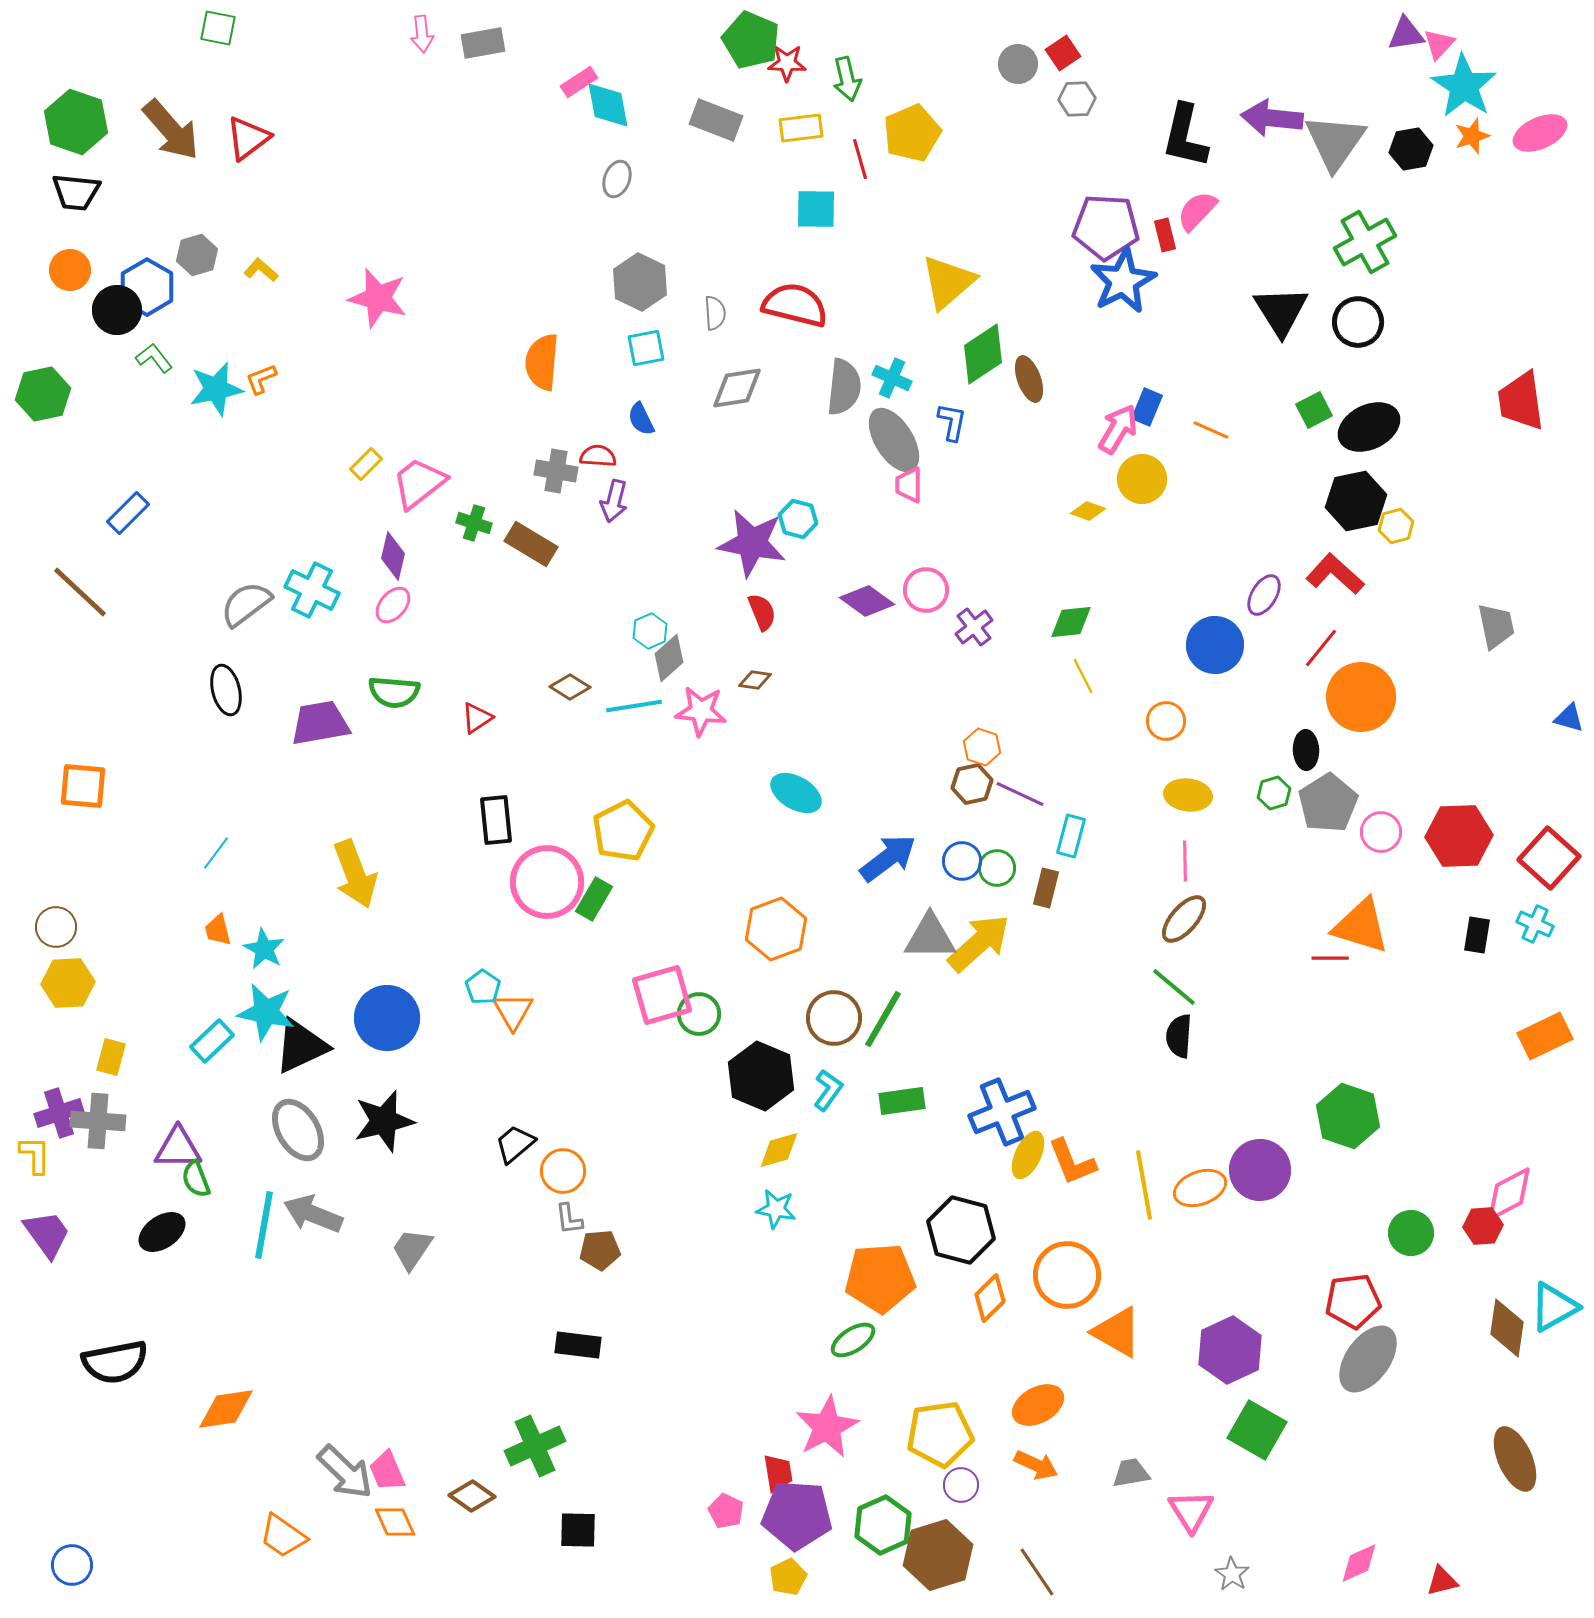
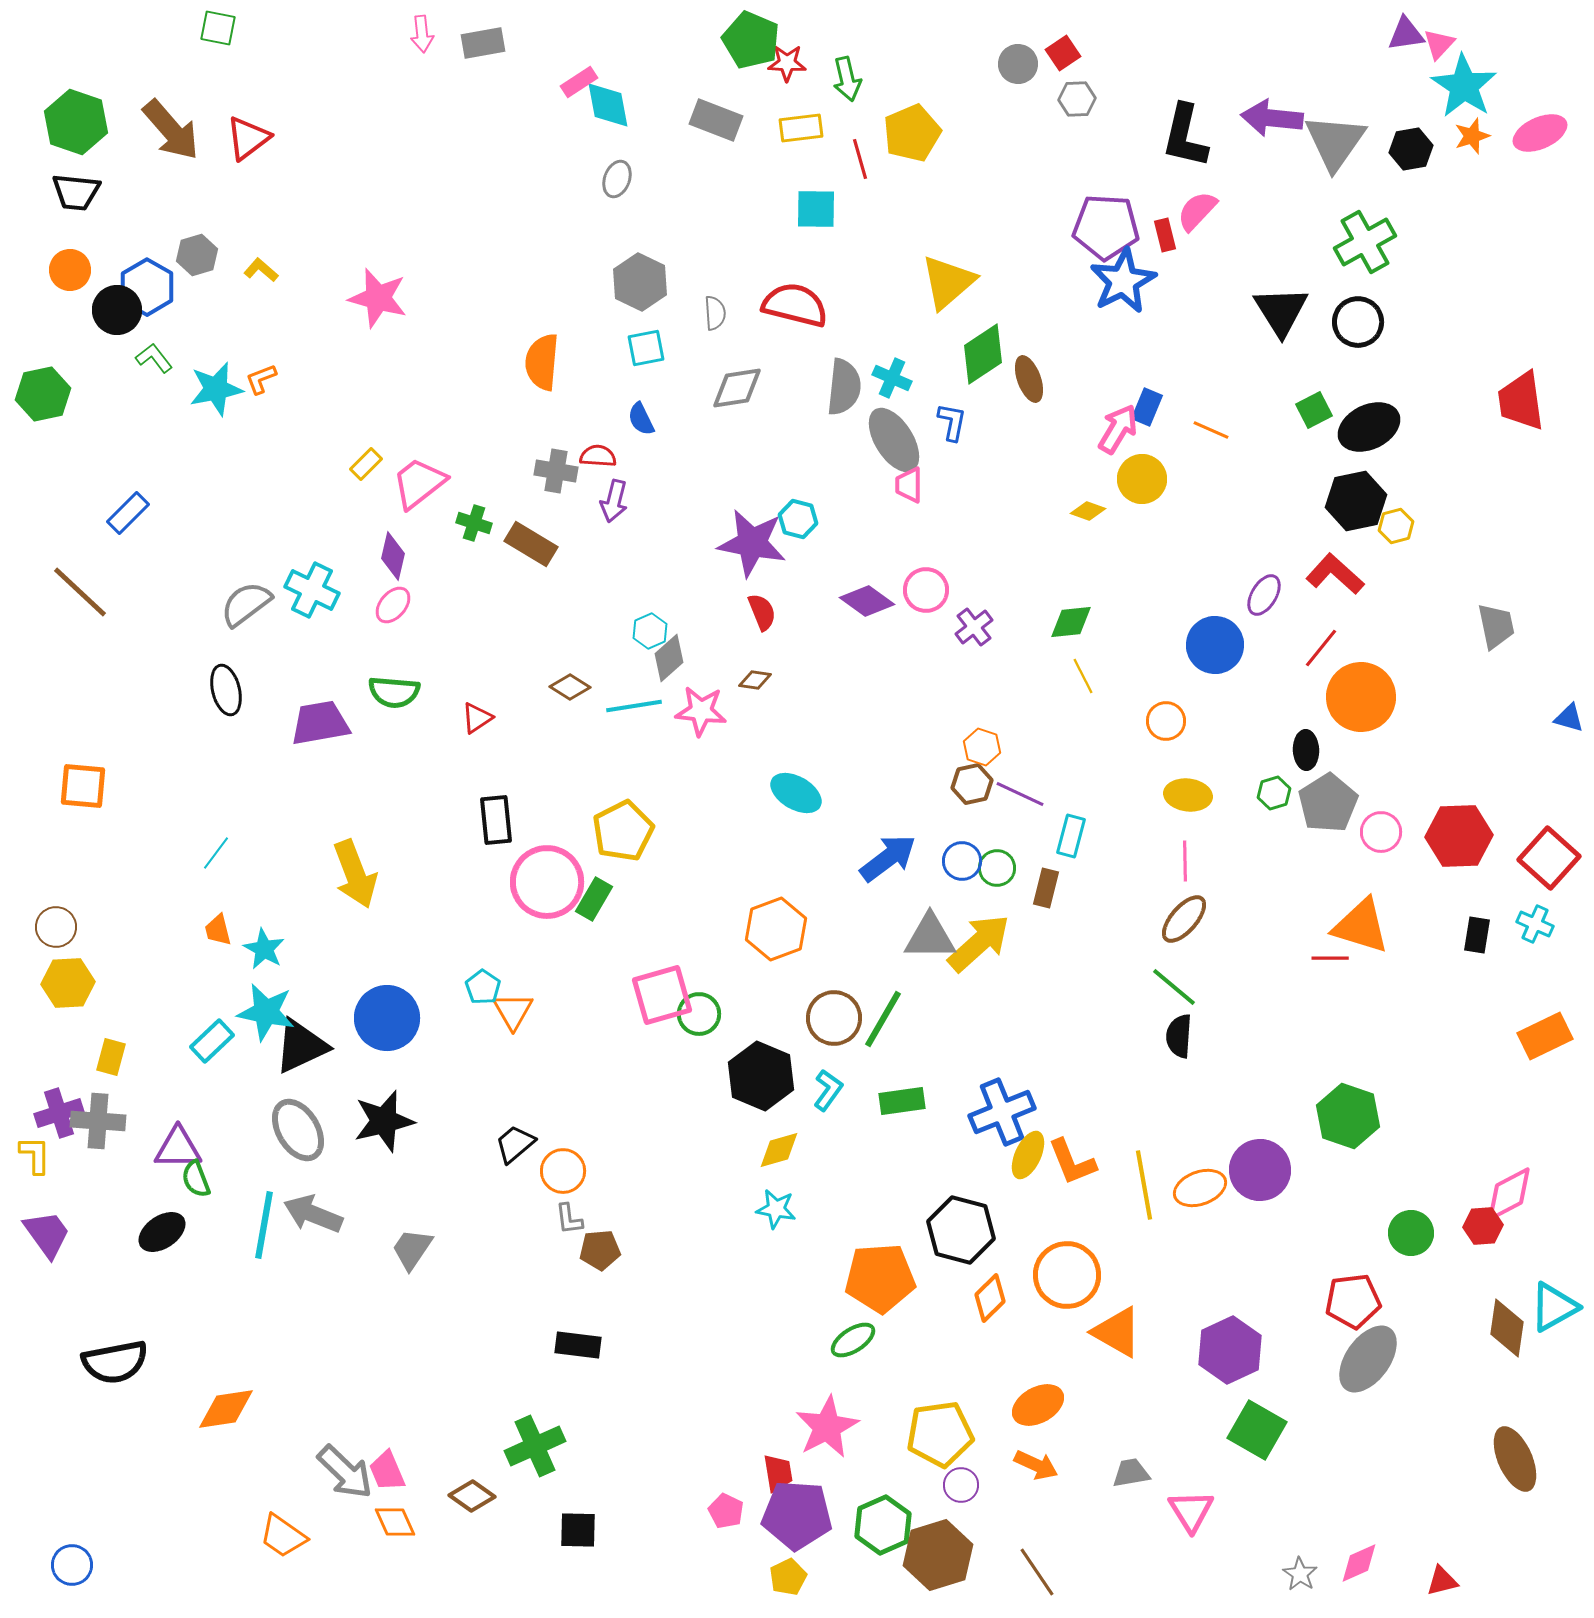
gray star at (1232, 1574): moved 68 px right
